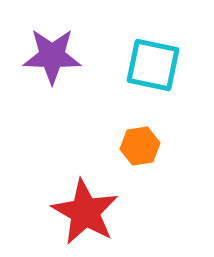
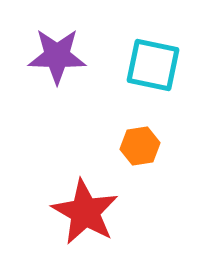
purple star: moved 5 px right
